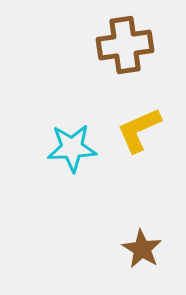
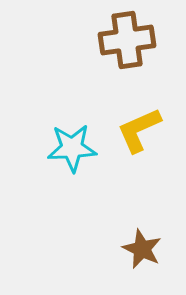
brown cross: moved 2 px right, 5 px up
brown star: rotated 6 degrees counterclockwise
